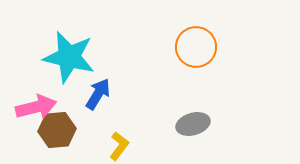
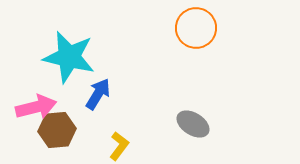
orange circle: moved 19 px up
gray ellipse: rotated 48 degrees clockwise
